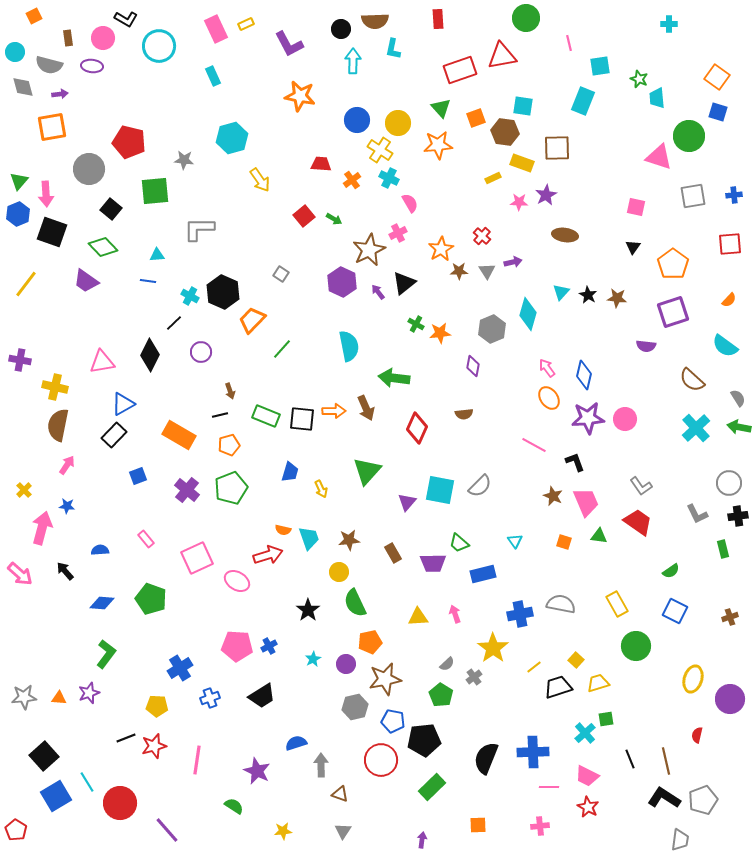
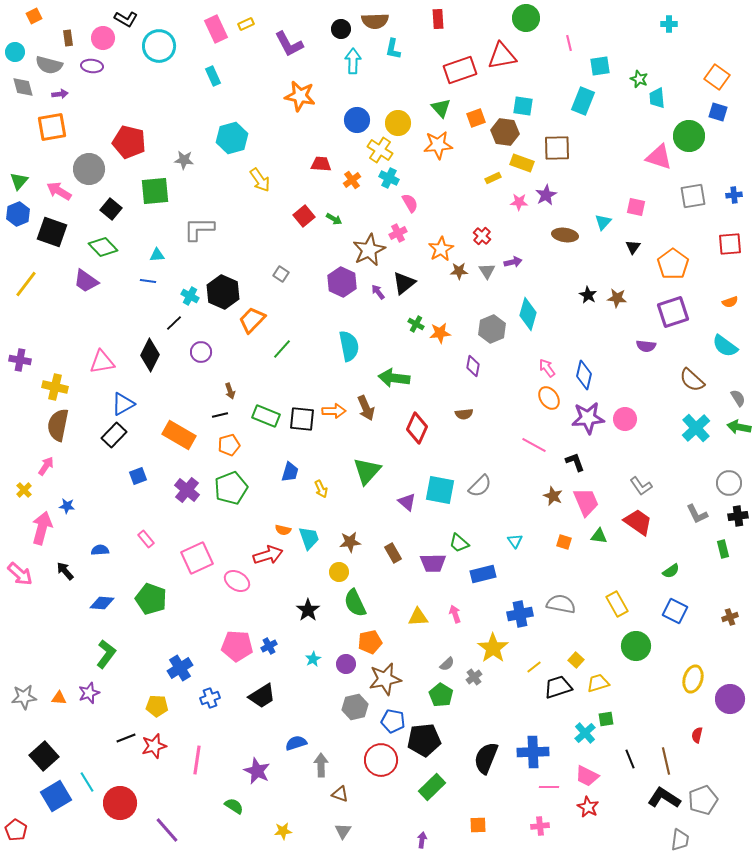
pink arrow at (46, 194): moved 13 px right, 3 px up; rotated 125 degrees clockwise
cyan triangle at (561, 292): moved 42 px right, 70 px up
orange semicircle at (729, 300): moved 1 px right, 2 px down; rotated 28 degrees clockwise
pink arrow at (67, 465): moved 21 px left, 1 px down
purple triangle at (407, 502): rotated 30 degrees counterclockwise
brown star at (349, 540): moved 1 px right, 2 px down
